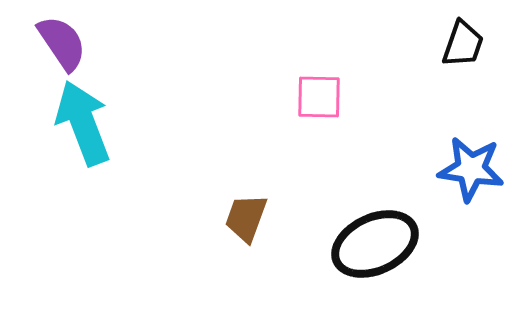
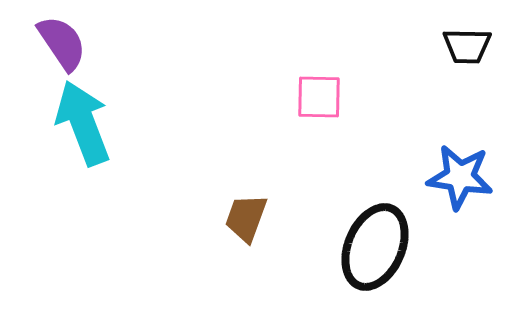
black trapezoid: moved 4 px right, 2 px down; rotated 72 degrees clockwise
blue star: moved 11 px left, 8 px down
black ellipse: moved 3 px down; rotated 42 degrees counterclockwise
